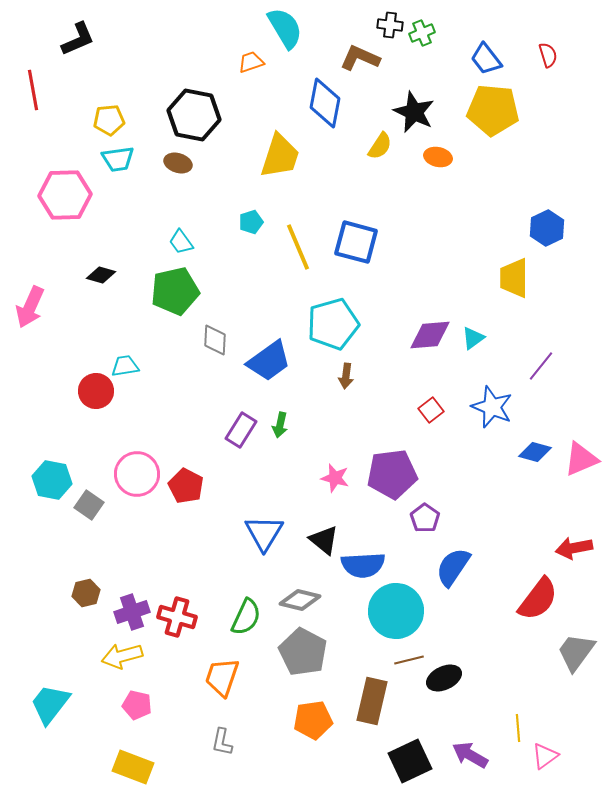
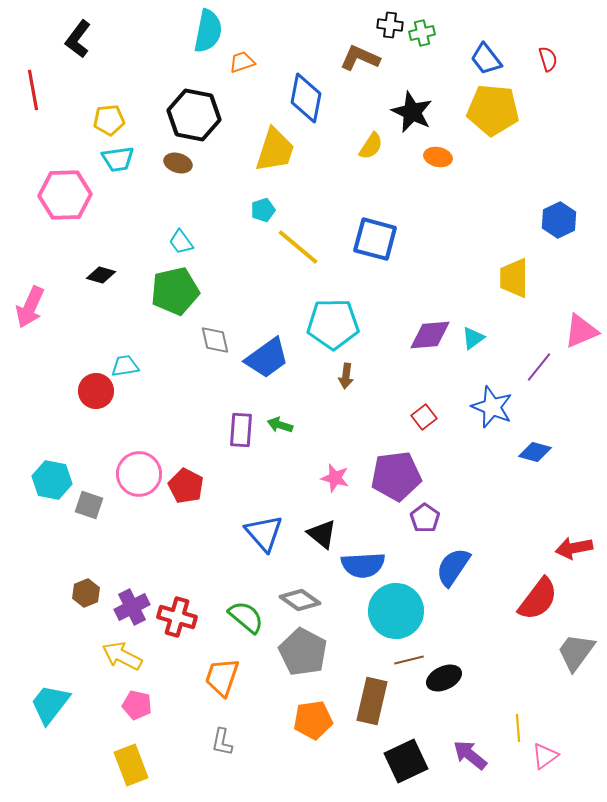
cyan semicircle at (285, 28): moved 77 px left, 3 px down; rotated 42 degrees clockwise
green cross at (422, 33): rotated 10 degrees clockwise
black L-shape at (78, 39): rotated 150 degrees clockwise
red semicircle at (548, 55): moved 4 px down
orange trapezoid at (251, 62): moved 9 px left
blue diamond at (325, 103): moved 19 px left, 5 px up
black star at (414, 112): moved 2 px left
yellow semicircle at (380, 146): moved 9 px left
yellow trapezoid at (280, 156): moved 5 px left, 6 px up
cyan pentagon at (251, 222): moved 12 px right, 12 px up
blue hexagon at (547, 228): moved 12 px right, 8 px up
blue square at (356, 242): moved 19 px right, 3 px up
yellow line at (298, 247): rotated 27 degrees counterclockwise
cyan pentagon at (333, 324): rotated 15 degrees clockwise
gray diamond at (215, 340): rotated 16 degrees counterclockwise
blue trapezoid at (269, 361): moved 2 px left, 3 px up
purple line at (541, 366): moved 2 px left, 1 px down
red square at (431, 410): moved 7 px left, 7 px down
green arrow at (280, 425): rotated 95 degrees clockwise
purple rectangle at (241, 430): rotated 28 degrees counterclockwise
pink triangle at (581, 459): moved 128 px up
pink circle at (137, 474): moved 2 px right
purple pentagon at (392, 474): moved 4 px right, 2 px down
gray square at (89, 505): rotated 16 degrees counterclockwise
blue triangle at (264, 533): rotated 12 degrees counterclockwise
black triangle at (324, 540): moved 2 px left, 6 px up
brown hexagon at (86, 593): rotated 8 degrees counterclockwise
gray diamond at (300, 600): rotated 21 degrees clockwise
purple cross at (132, 612): moved 5 px up; rotated 8 degrees counterclockwise
green semicircle at (246, 617): rotated 75 degrees counterclockwise
yellow arrow at (122, 656): rotated 42 degrees clockwise
purple arrow at (470, 755): rotated 9 degrees clockwise
black square at (410, 761): moved 4 px left
yellow rectangle at (133, 767): moved 2 px left, 2 px up; rotated 48 degrees clockwise
